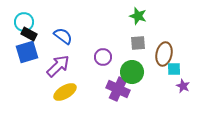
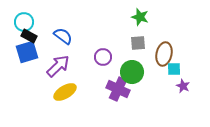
green star: moved 2 px right, 1 px down
black rectangle: moved 2 px down
